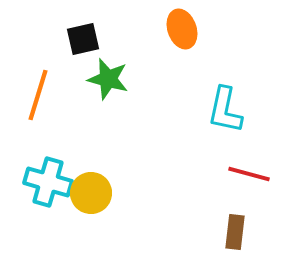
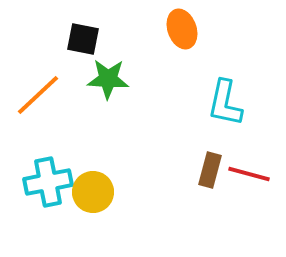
black square: rotated 24 degrees clockwise
green star: rotated 12 degrees counterclockwise
orange line: rotated 30 degrees clockwise
cyan L-shape: moved 7 px up
cyan cross: rotated 27 degrees counterclockwise
yellow circle: moved 2 px right, 1 px up
brown rectangle: moved 25 px left, 62 px up; rotated 8 degrees clockwise
